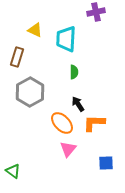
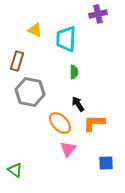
purple cross: moved 2 px right, 2 px down
brown rectangle: moved 4 px down
gray hexagon: rotated 20 degrees counterclockwise
orange ellipse: moved 2 px left
green triangle: moved 2 px right, 1 px up
